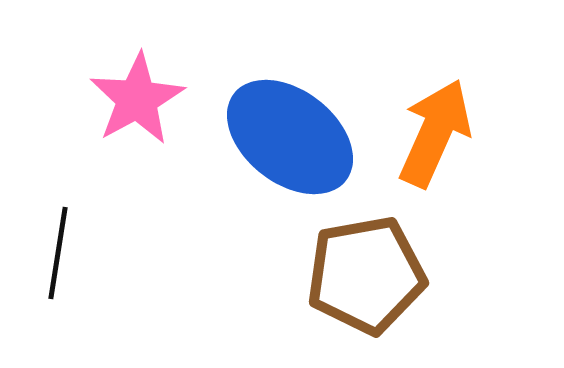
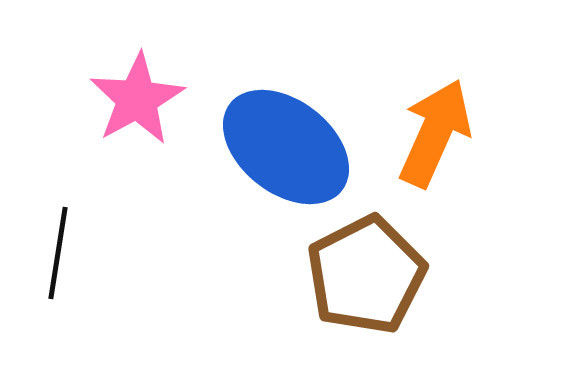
blue ellipse: moved 4 px left, 10 px down
brown pentagon: rotated 17 degrees counterclockwise
